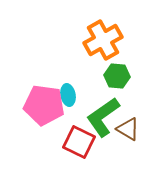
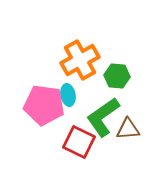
orange cross: moved 23 px left, 20 px down
brown triangle: rotated 35 degrees counterclockwise
